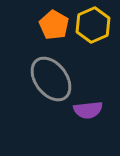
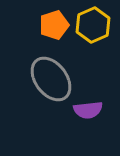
orange pentagon: rotated 24 degrees clockwise
